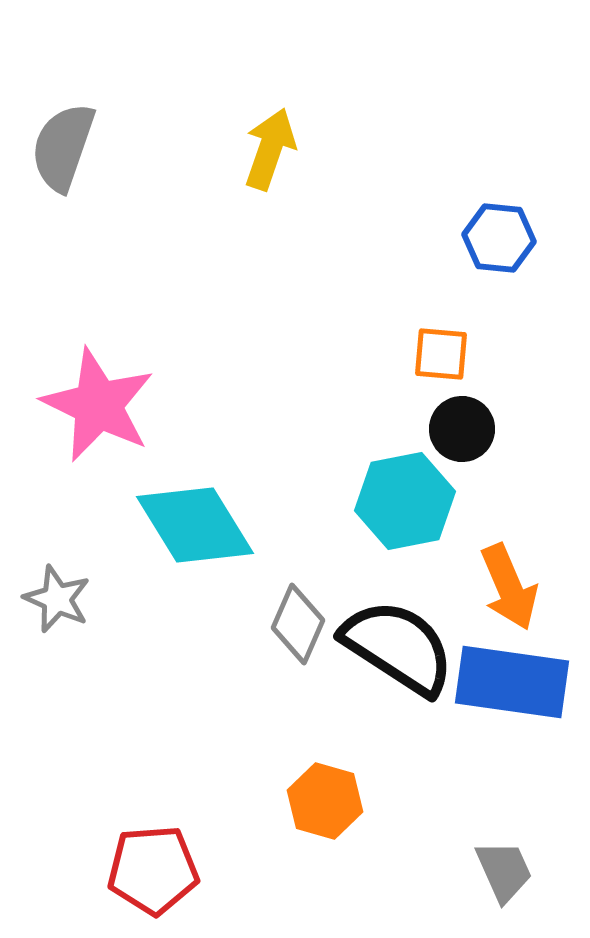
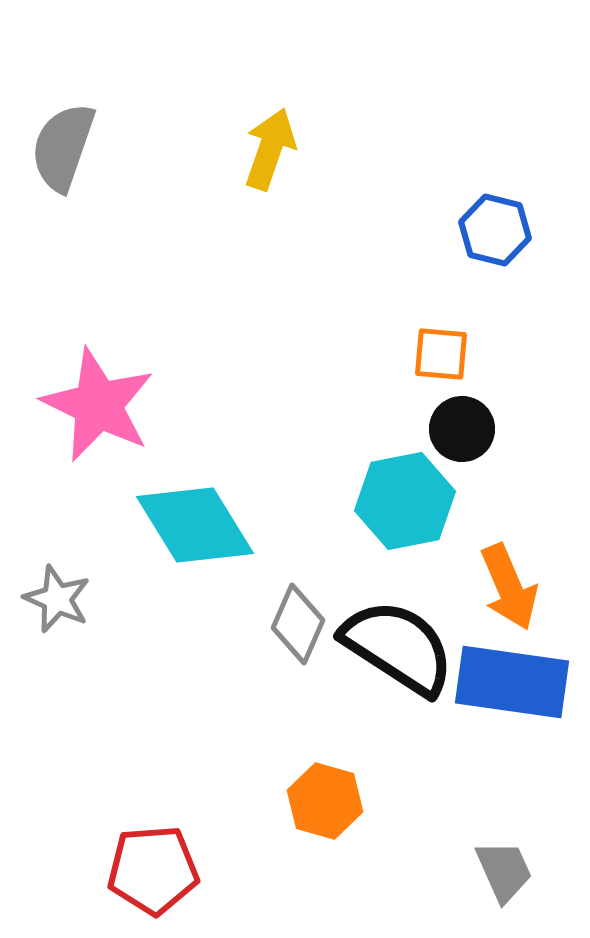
blue hexagon: moved 4 px left, 8 px up; rotated 8 degrees clockwise
